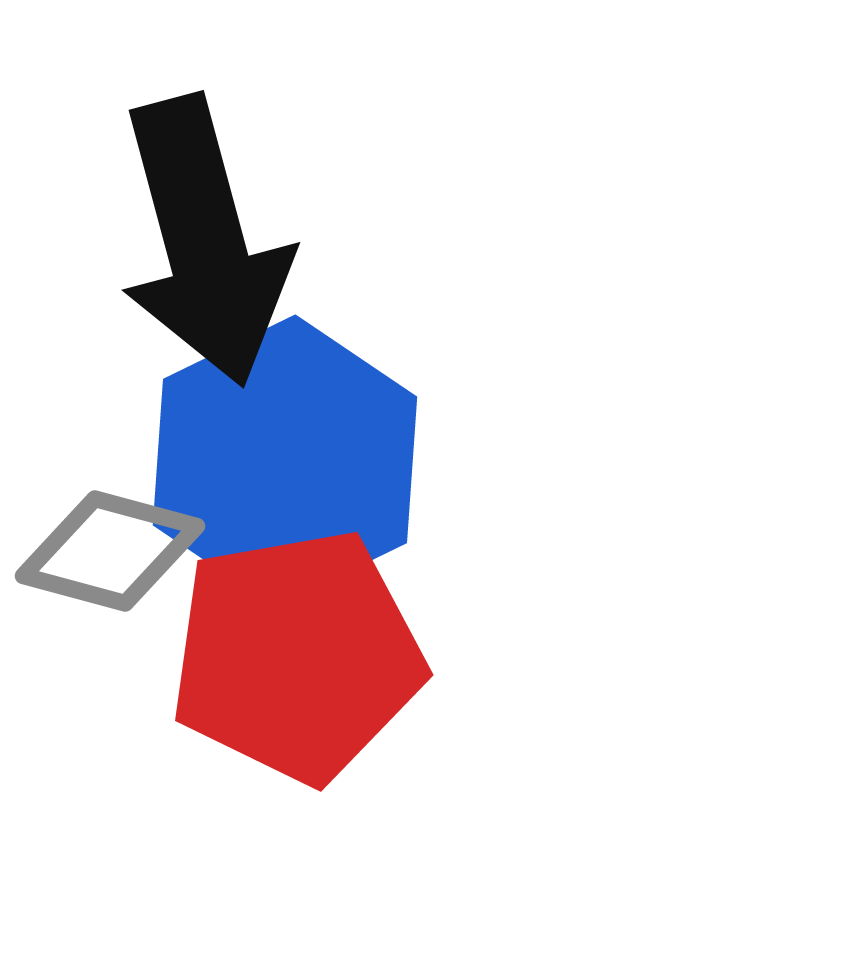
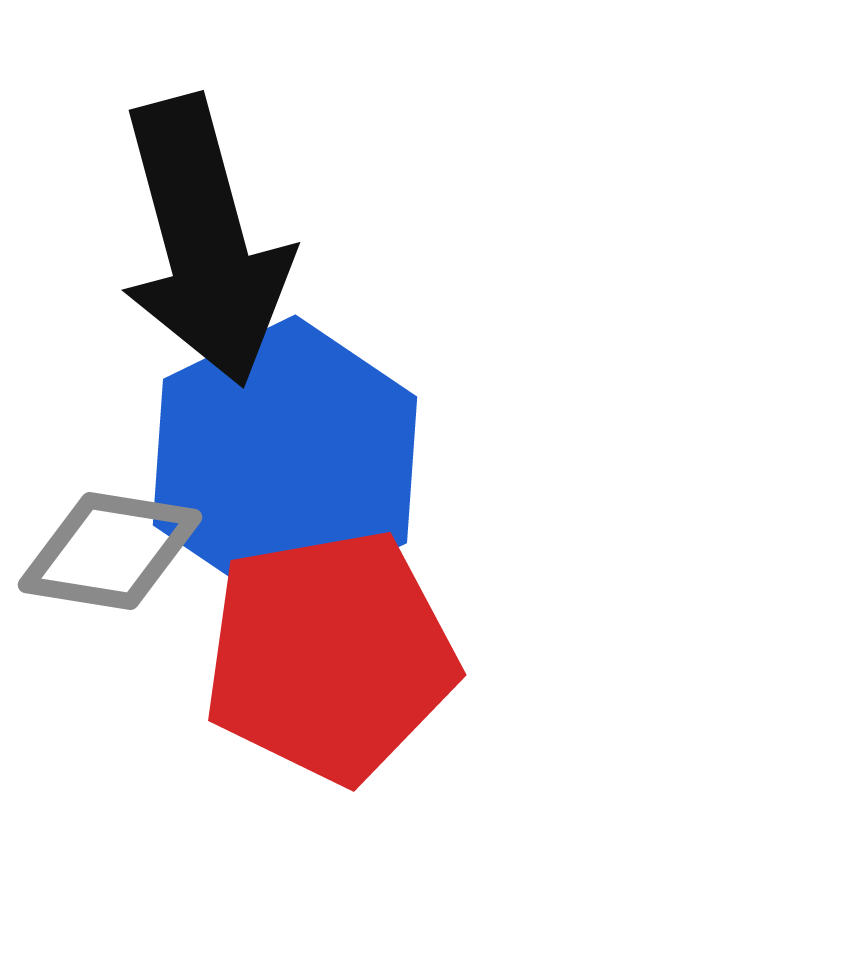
gray diamond: rotated 6 degrees counterclockwise
red pentagon: moved 33 px right
